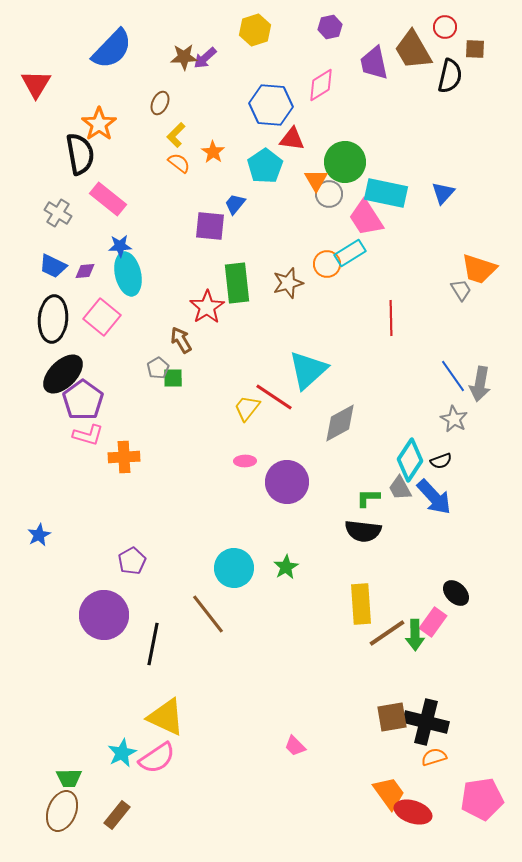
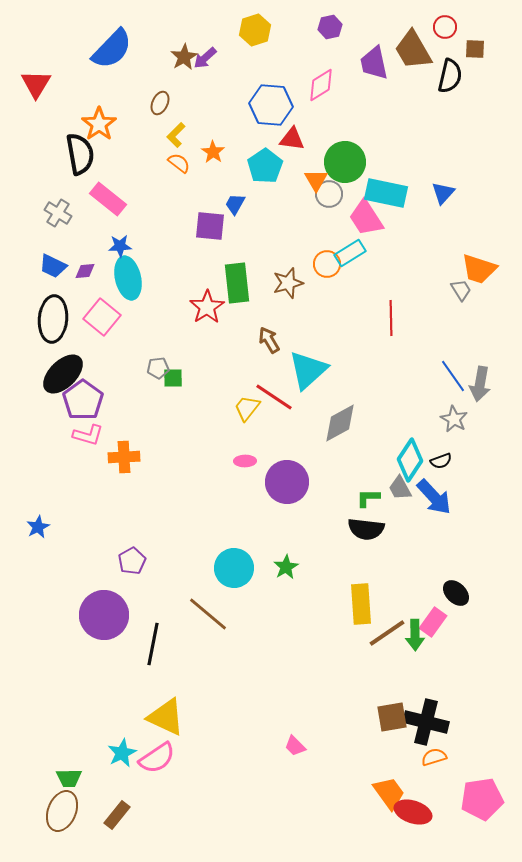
brown star at (184, 57): rotated 28 degrees counterclockwise
blue trapezoid at (235, 204): rotated 10 degrees counterclockwise
cyan ellipse at (128, 274): moved 4 px down
brown arrow at (181, 340): moved 88 px right
gray pentagon at (158, 368): rotated 25 degrees clockwise
black semicircle at (363, 531): moved 3 px right, 2 px up
blue star at (39, 535): moved 1 px left, 8 px up
brown line at (208, 614): rotated 12 degrees counterclockwise
